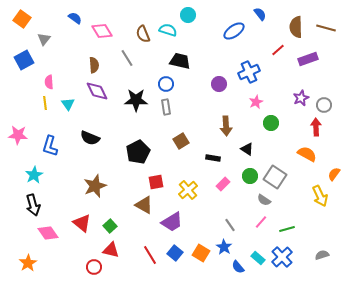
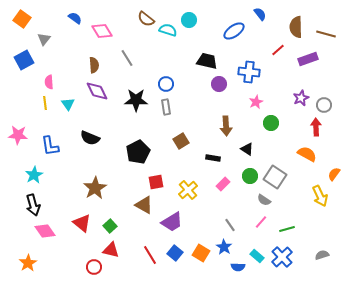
cyan circle at (188, 15): moved 1 px right, 5 px down
brown line at (326, 28): moved 6 px down
brown semicircle at (143, 34): moved 3 px right, 15 px up; rotated 30 degrees counterclockwise
black trapezoid at (180, 61): moved 27 px right
blue cross at (249, 72): rotated 30 degrees clockwise
blue L-shape at (50, 146): rotated 25 degrees counterclockwise
brown star at (95, 186): moved 2 px down; rotated 10 degrees counterclockwise
pink diamond at (48, 233): moved 3 px left, 2 px up
cyan rectangle at (258, 258): moved 1 px left, 2 px up
blue semicircle at (238, 267): rotated 48 degrees counterclockwise
